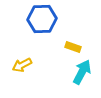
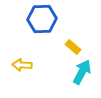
yellow rectangle: rotated 21 degrees clockwise
yellow arrow: rotated 30 degrees clockwise
